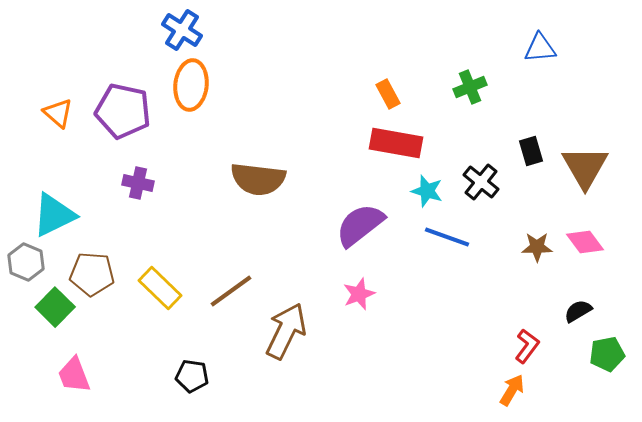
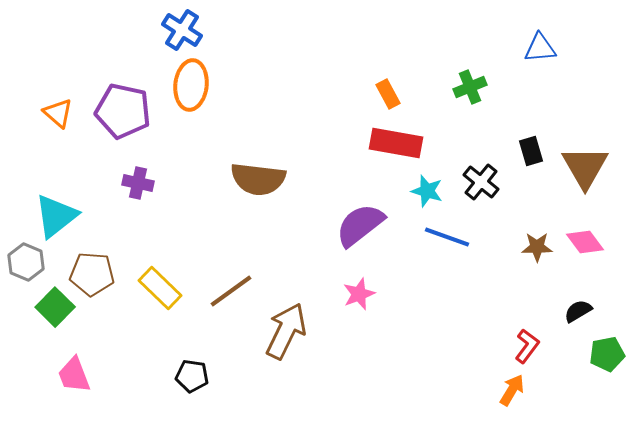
cyan triangle: moved 2 px right, 1 px down; rotated 12 degrees counterclockwise
